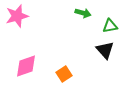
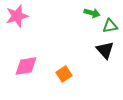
green arrow: moved 9 px right
pink diamond: rotated 10 degrees clockwise
